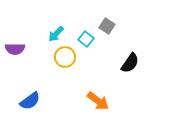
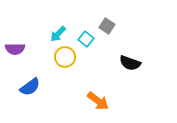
cyan arrow: moved 2 px right
black semicircle: rotated 75 degrees clockwise
blue semicircle: moved 14 px up
